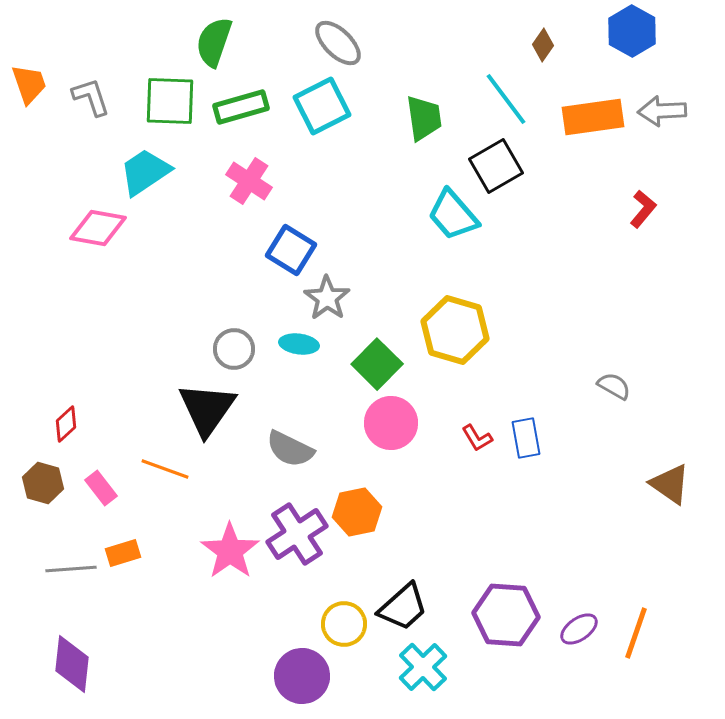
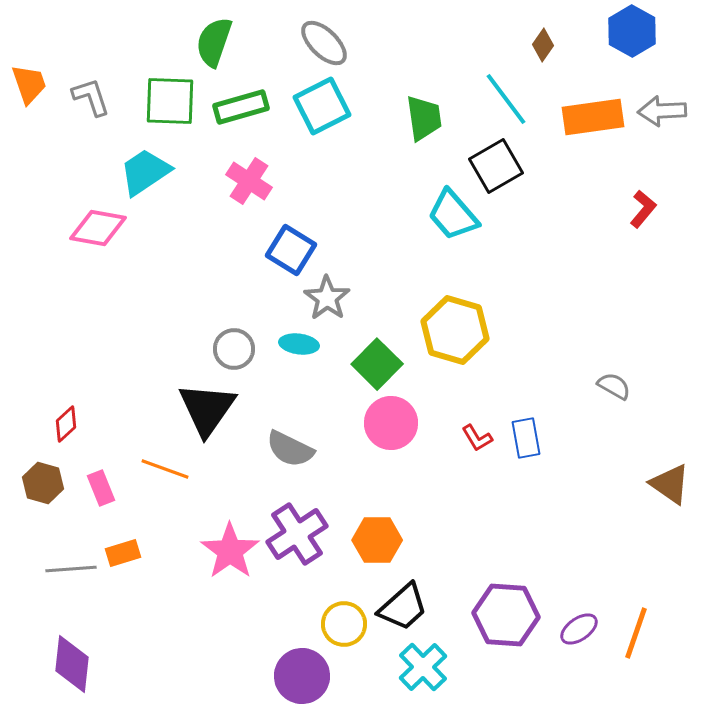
gray ellipse at (338, 43): moved 14 px left
pink rectangle at (101, 488): rotated 16 degrees clockwise
orange hexagon at (357, 512): moved 20 px right, 28 px down; rotated 12 degrees clockwise
